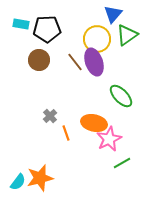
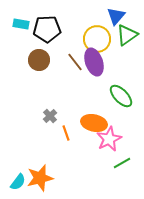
blue triangle: moved 3 px right, 2 px down
